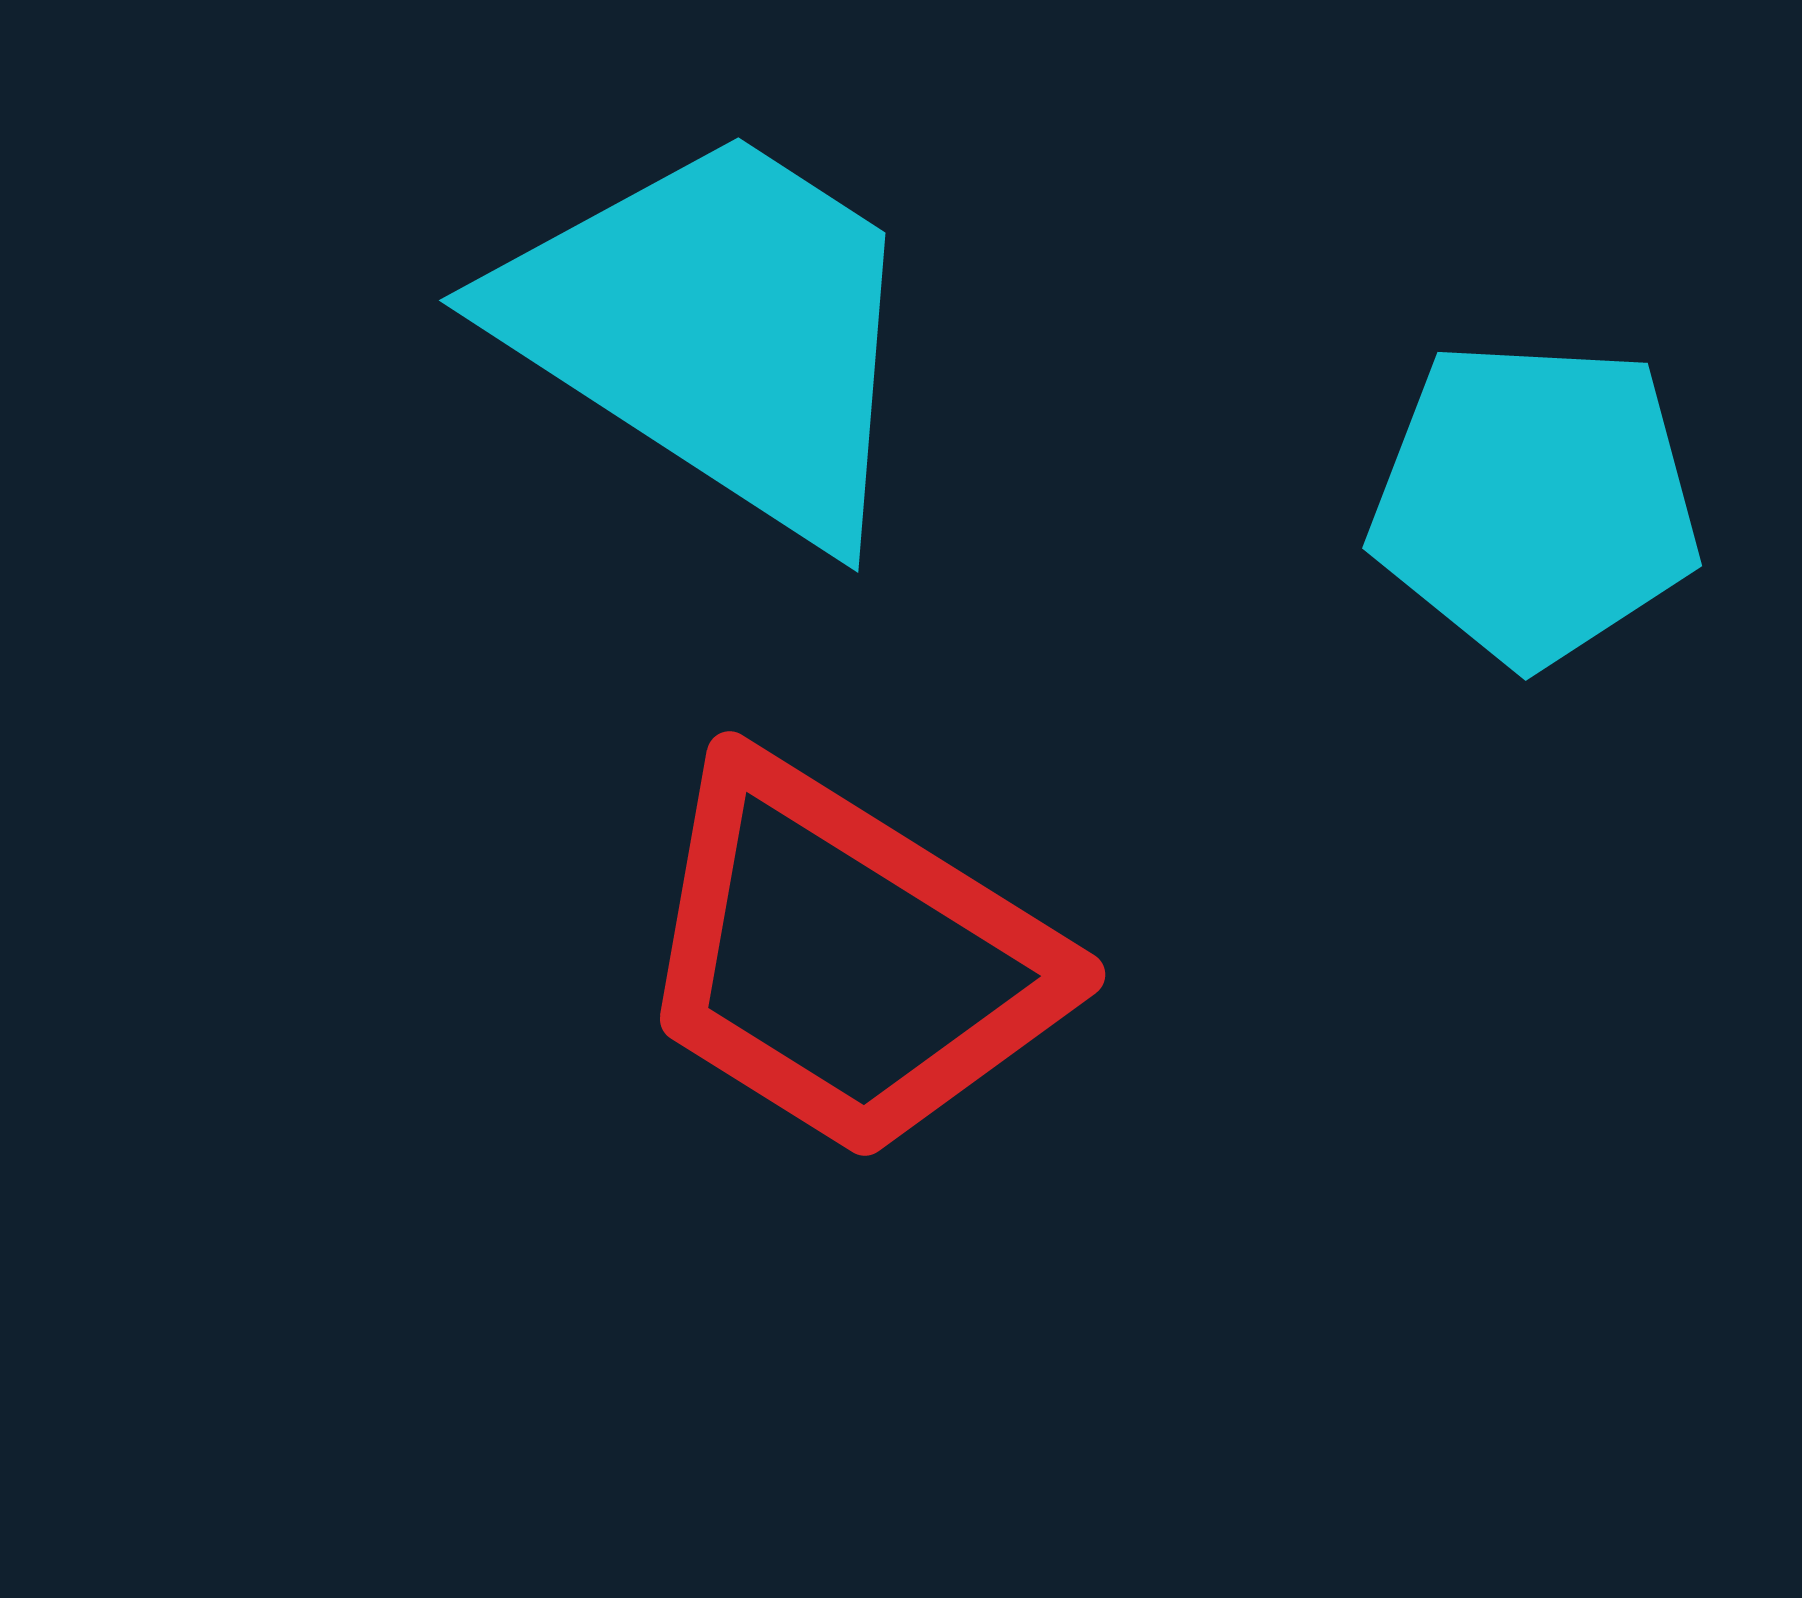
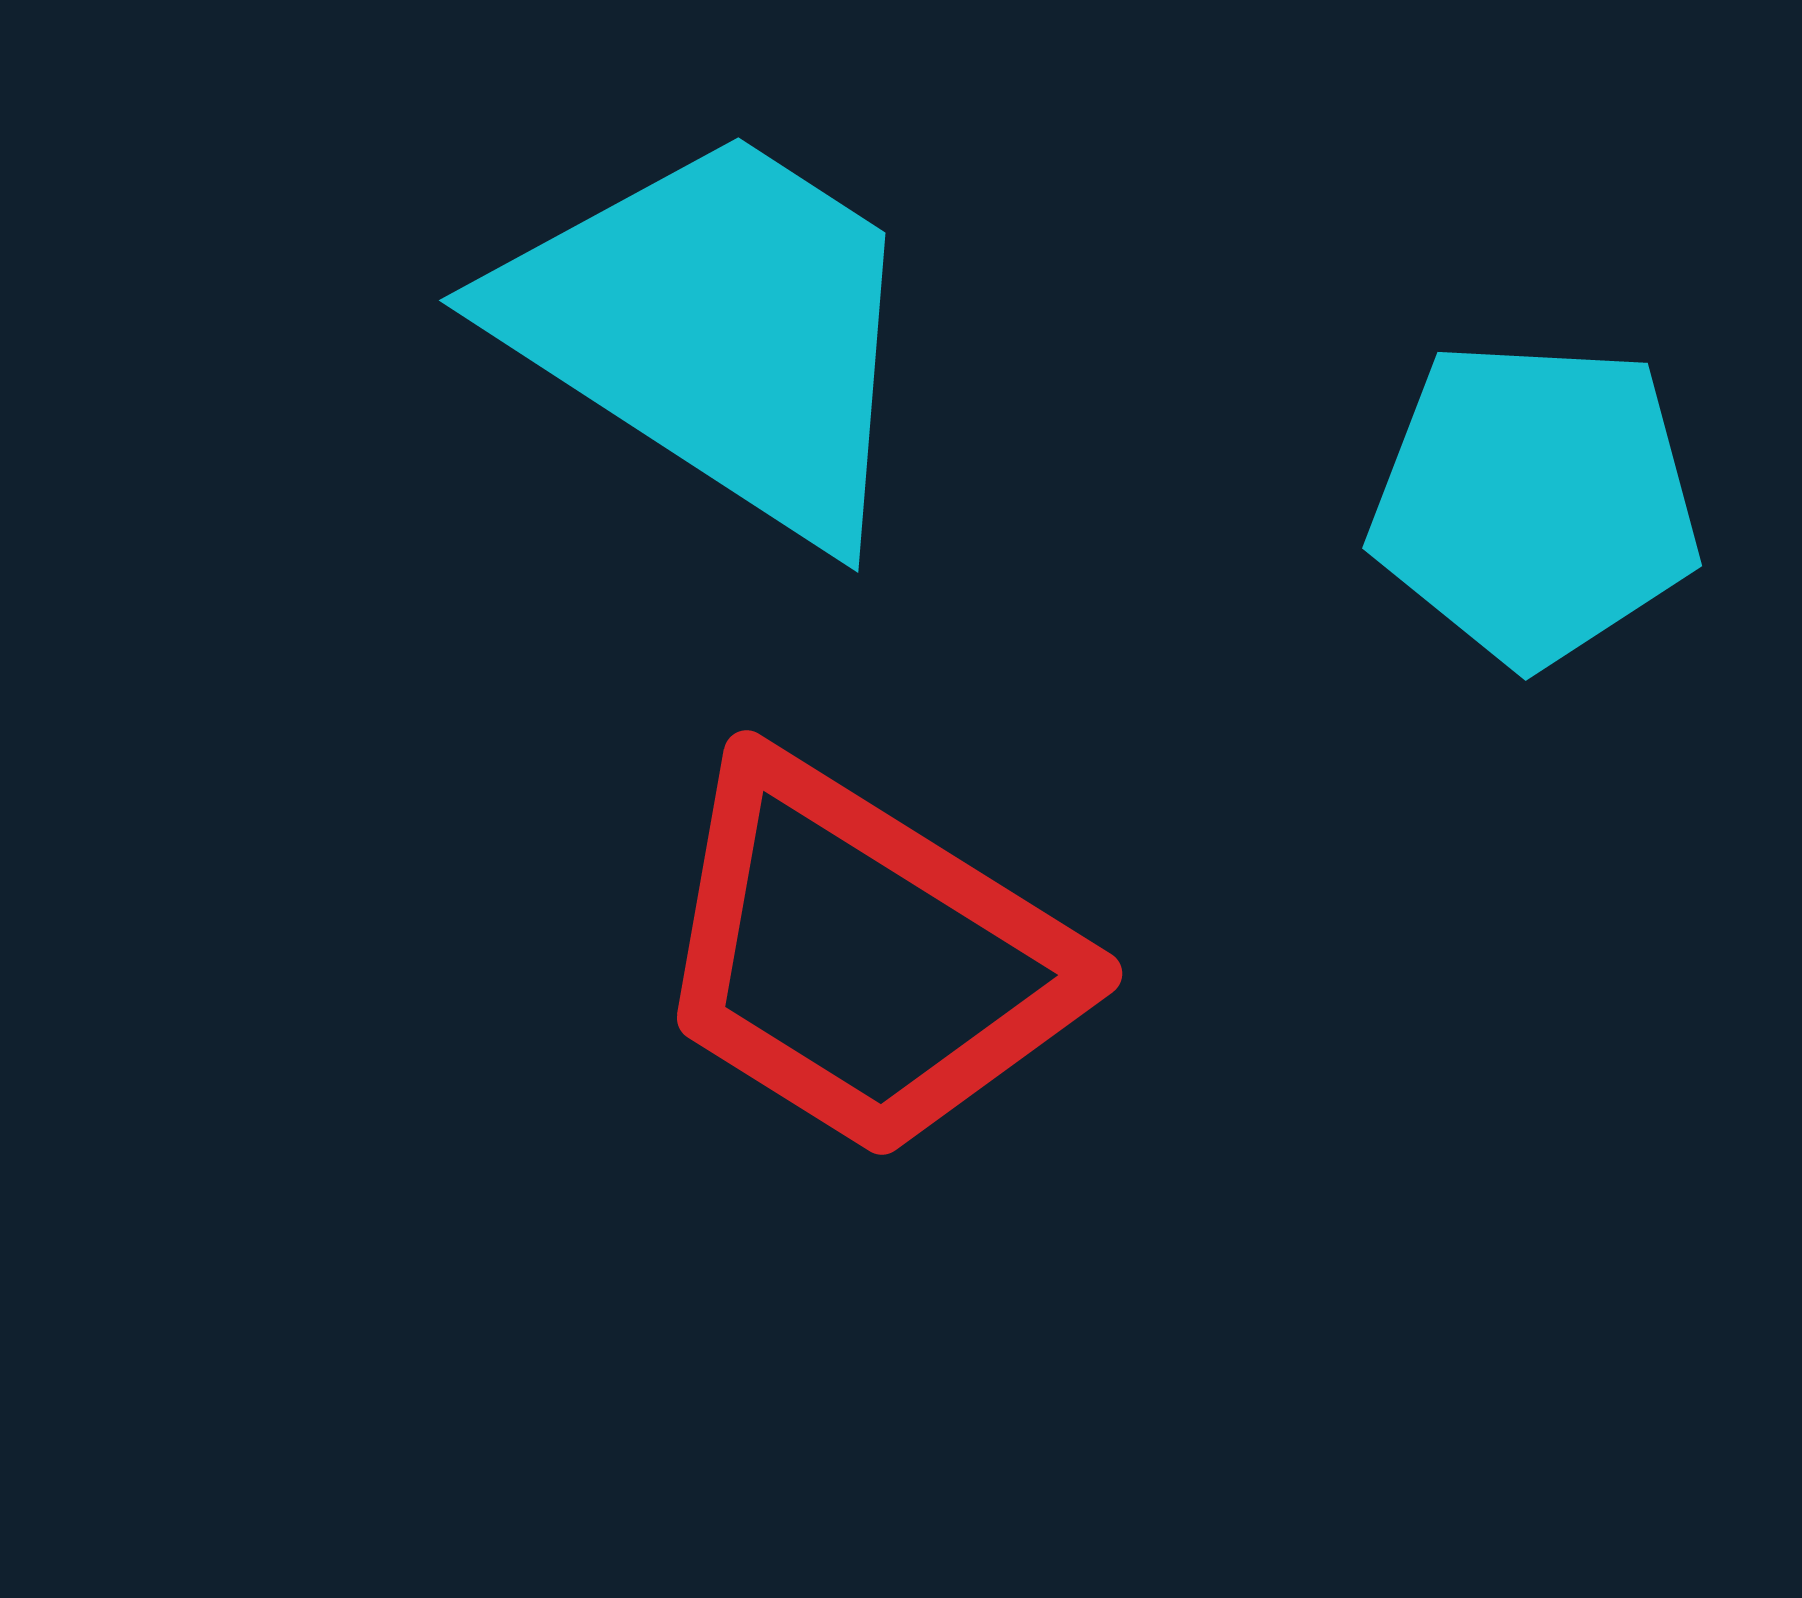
red trapezoid: moved 17 px right, 1 px up
